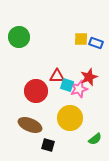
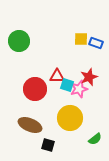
green circle: moved 4 px down
red circle: moved 1 px left, 2 px up
